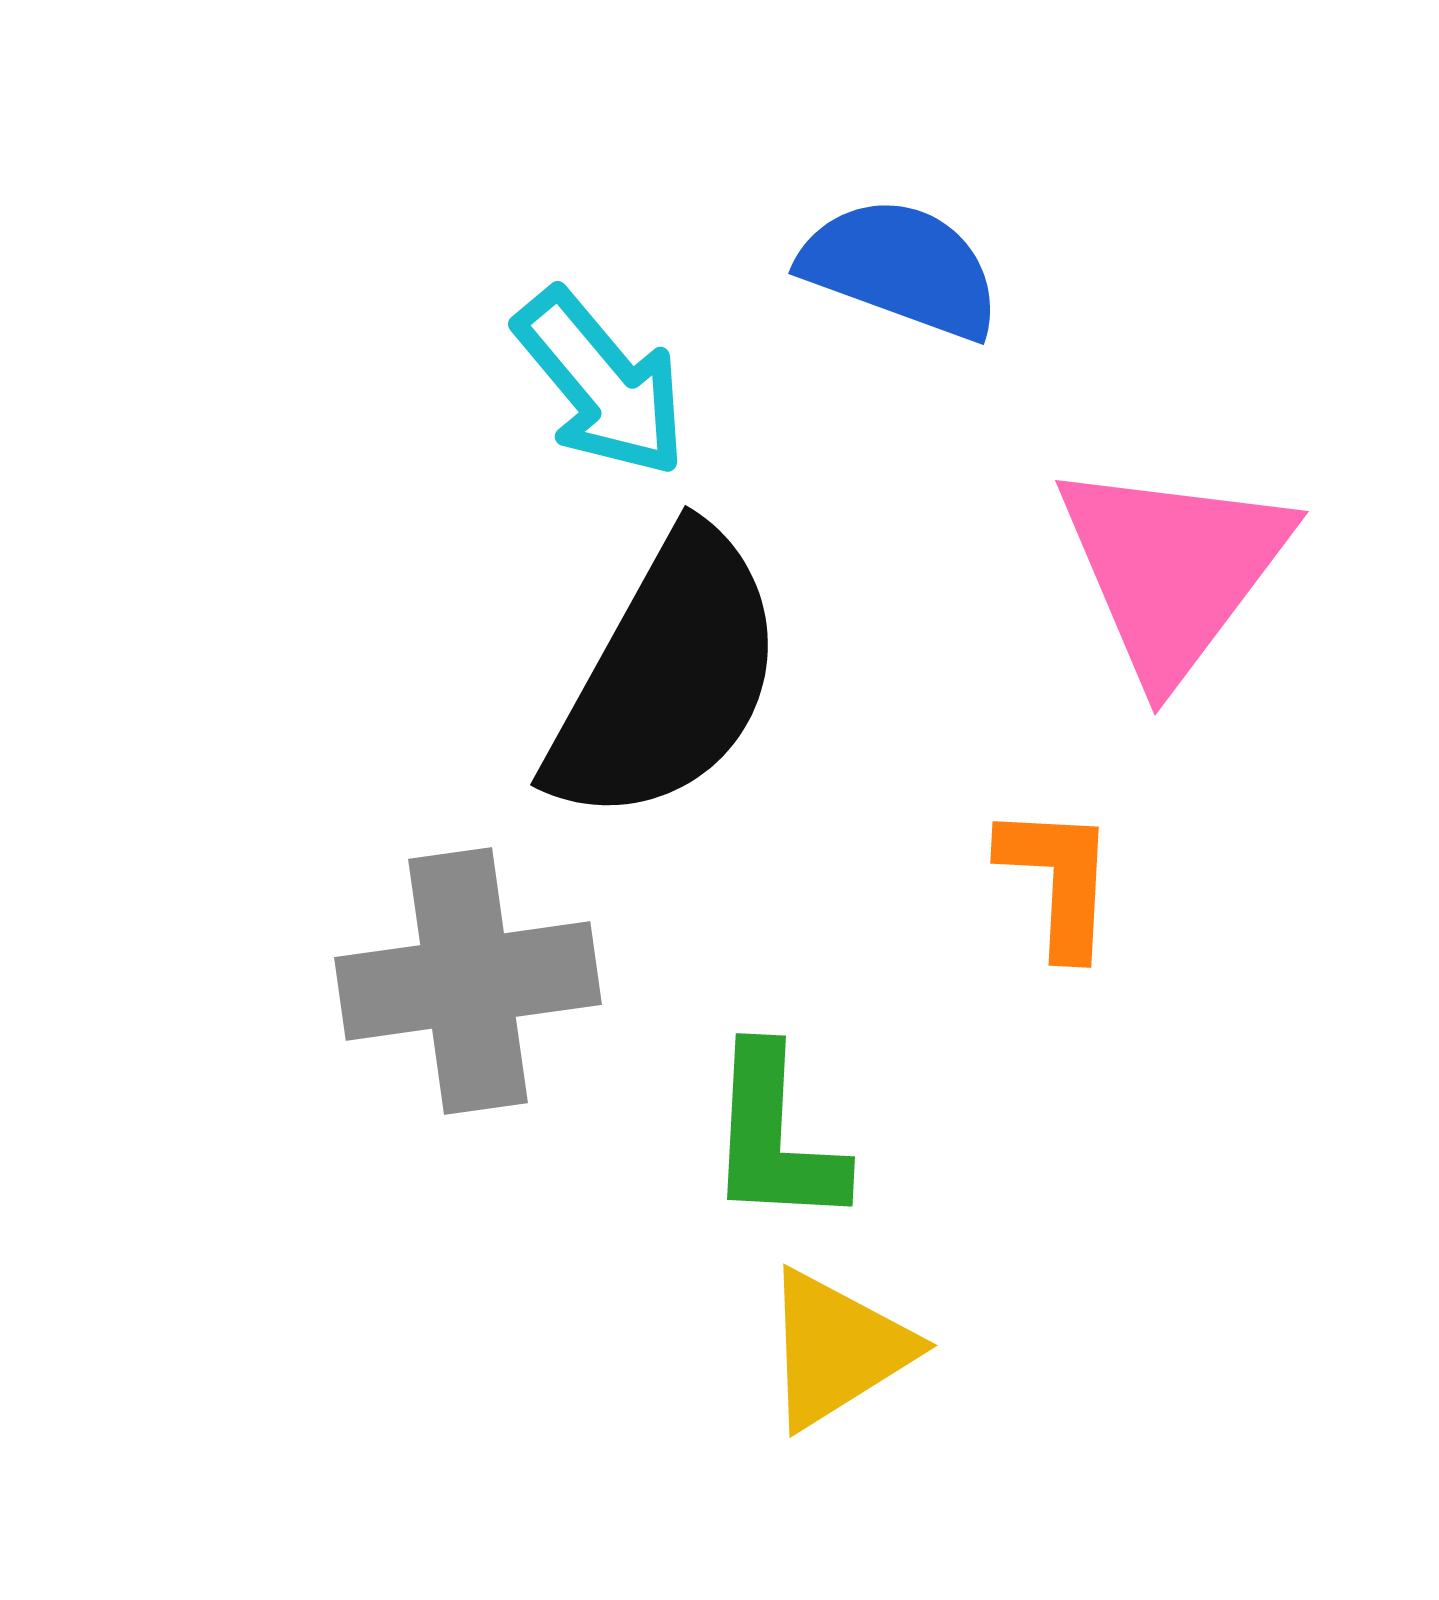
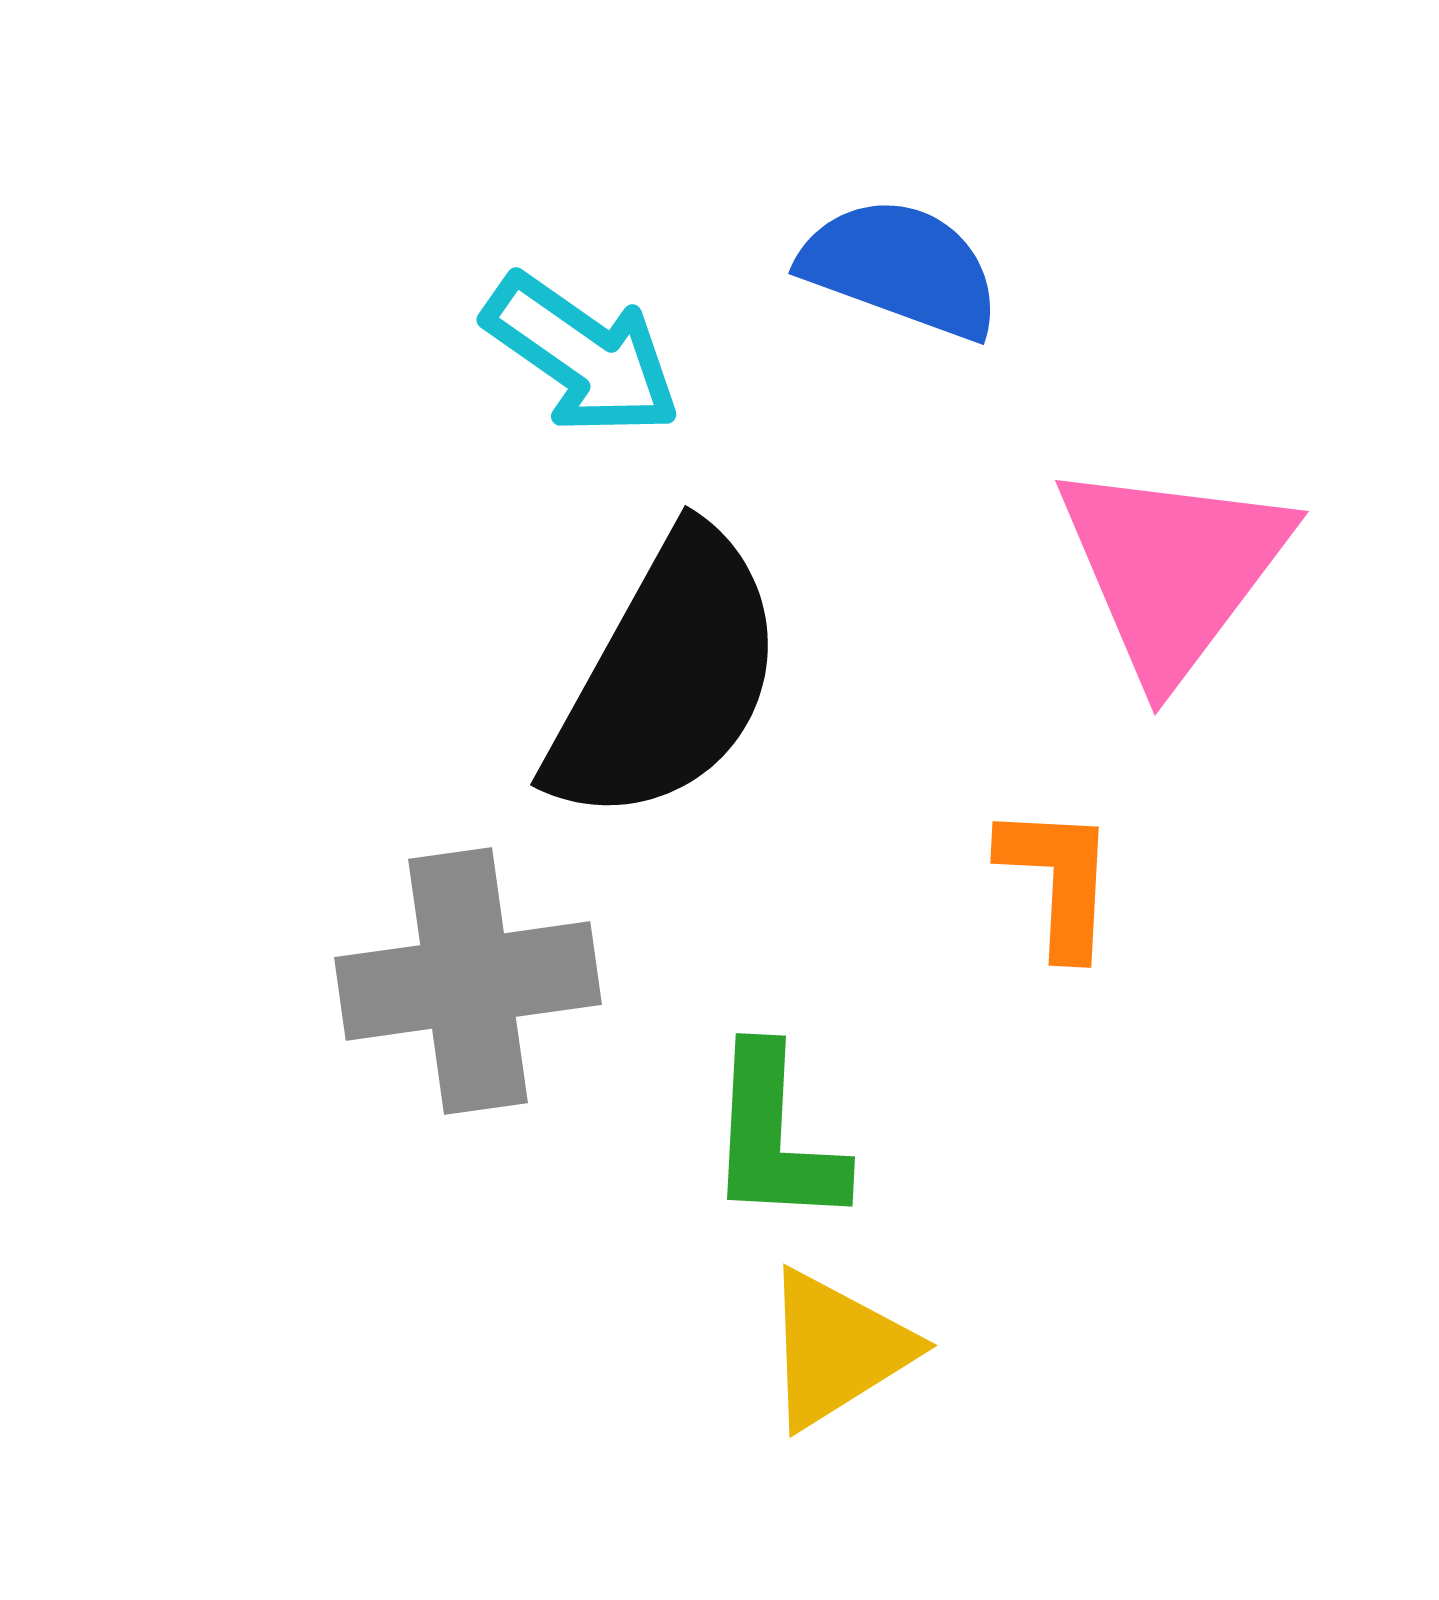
cyan arrow: moved 19 px left, 28 px up; rotated 15 degrees counterclockwise
